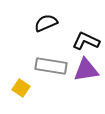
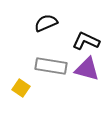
purple triangle: moved 1 px right, 1 px up; rotated 24 degrees clockwise
